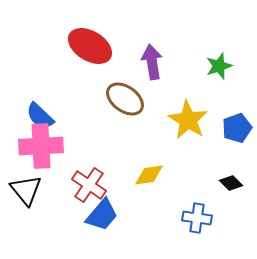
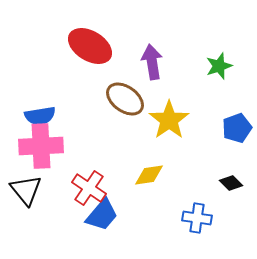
blue semicircle: rotated 52 degrees counterclockwise
yellow star: moved 19 px left; rotated 6 degrees clockwise
red cross: moved 3 px down
